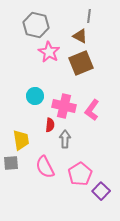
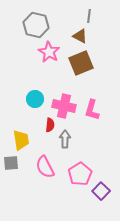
cyan circle: moved 3 px down
pink L-shape: rotated 20 degrees counterclockwise
